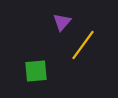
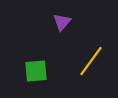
yellow line: moved 8 px right, 16 px down
